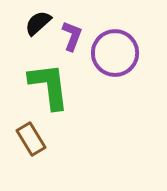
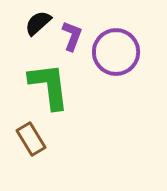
purple circle: moved 1 px right, 1 px up
